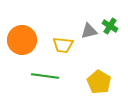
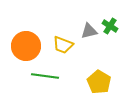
orange circle: moved 4 px right, 6 px down
yellow trapezoid: rotated 15 degrees clockwise
